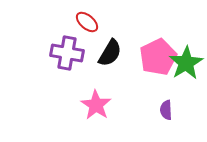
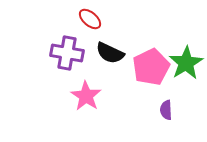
red ellipse: moved 3 px right, 3 px up
black semicircle: rotated 84 degrees clockwise
pink pentagon: moved 7 px left, 10 px down
pink star: moved 10 px left, 9 px up
